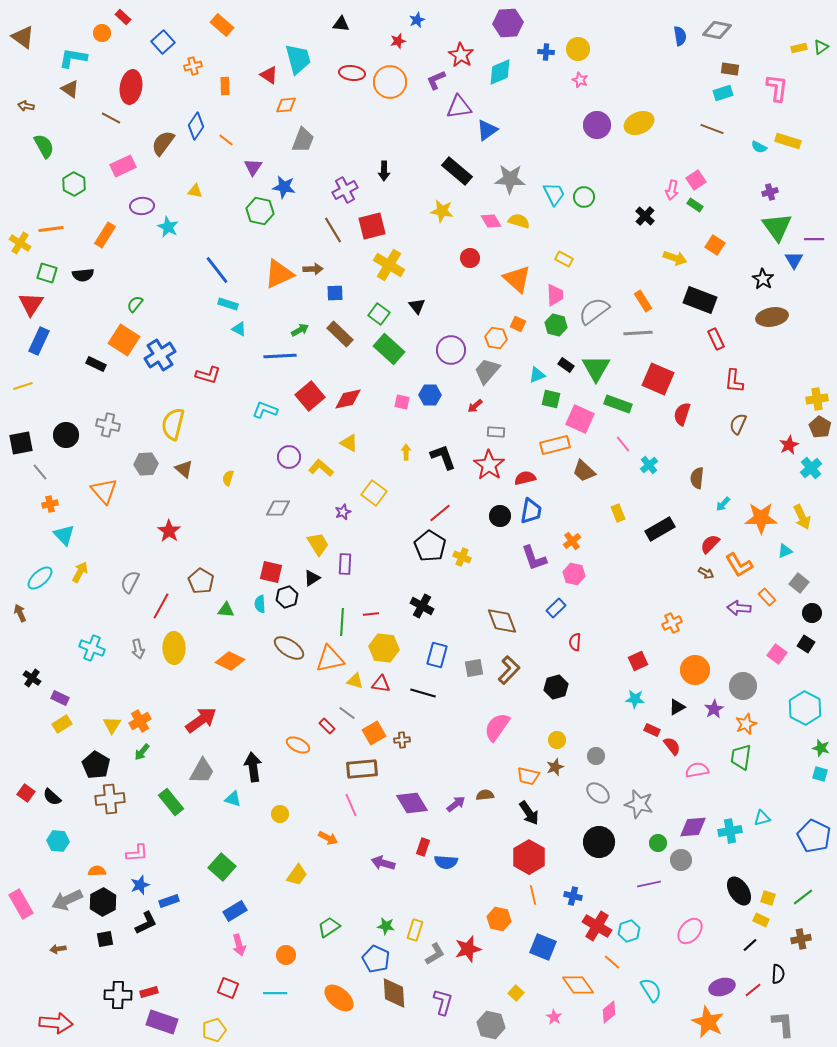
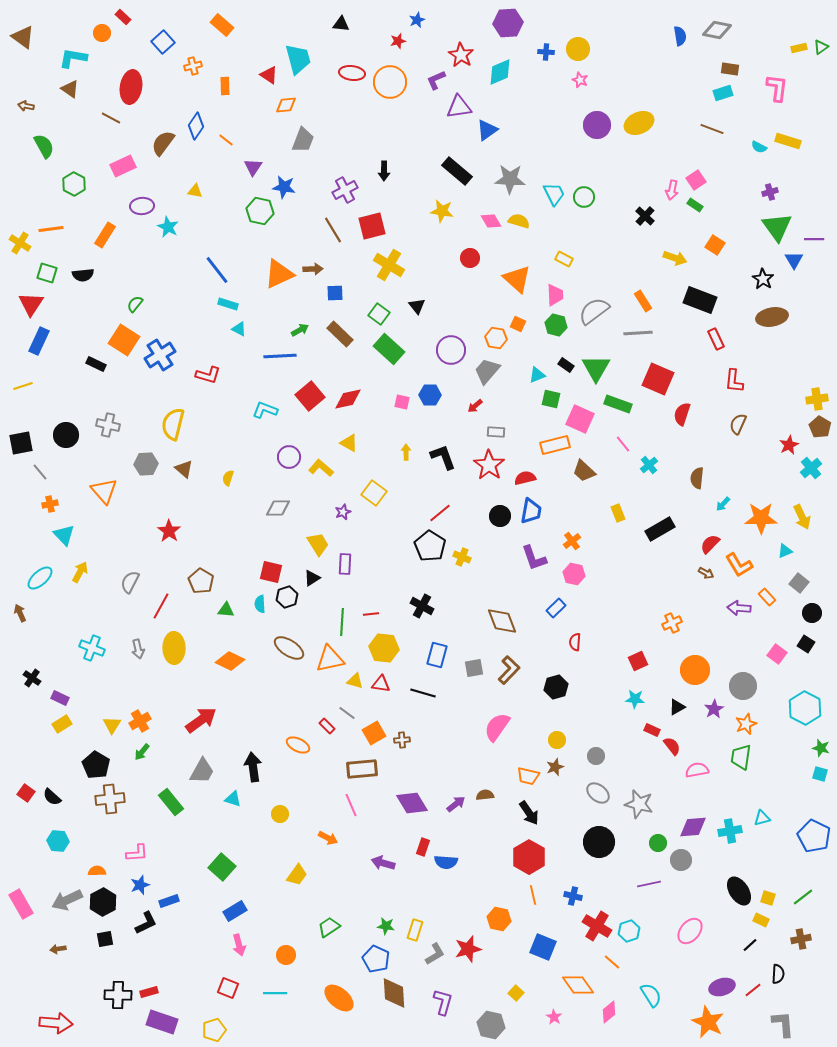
cyan semicircle at (651, 990): moved 5 px down
